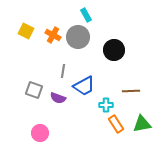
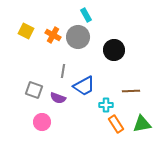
pink circle: moved 2 px right, 11 px up
